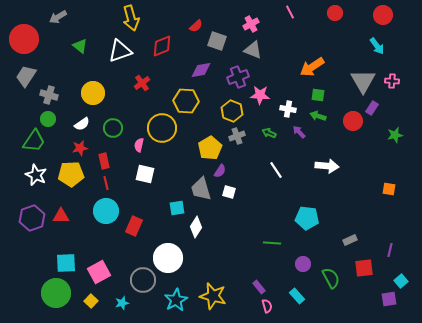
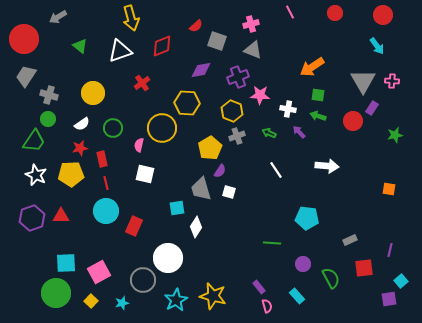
pink cross at (251, 24): rotated 14 degrees clockwise
yellow hexagon at (186, 101): moved 1 px right, 2 px down
red rectangle at (104, 161): moved 2 px left, 2 px up
